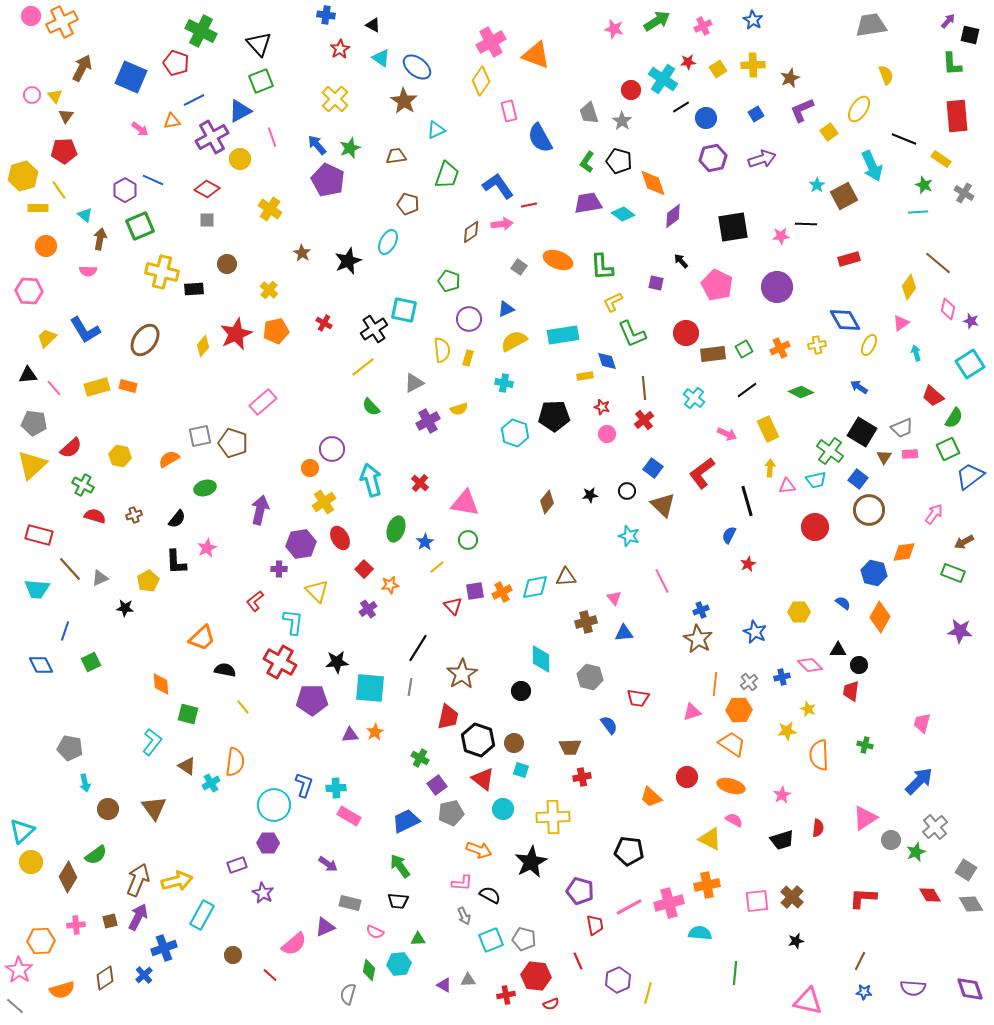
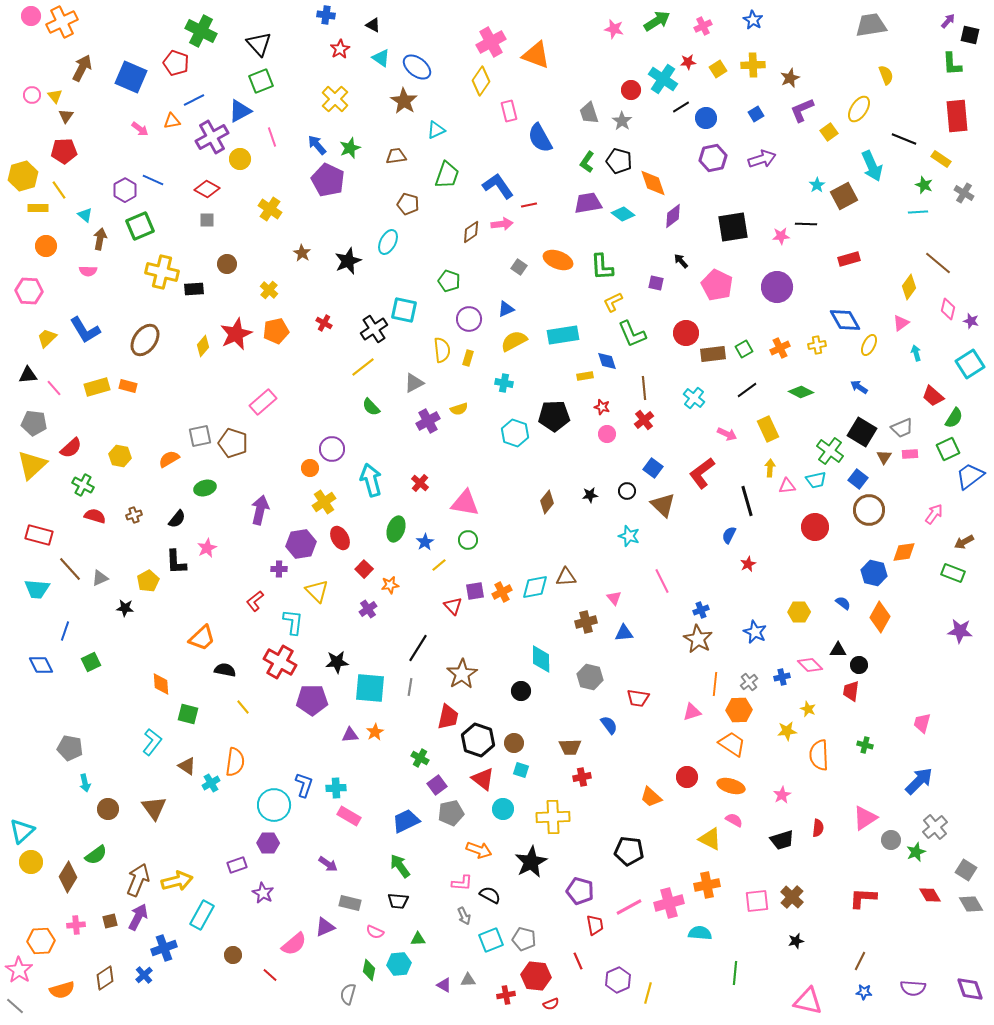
yellow line at (437, 567): moved 2 px right, 2 px up
